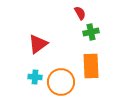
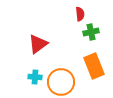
red semicircle: moved 1 px down; rotated 24 degrees clockwise
orange rectangle: moved 3 px right; rotated 20 degrees counterclockwise
